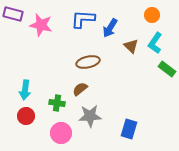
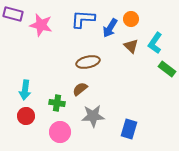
orange circle: moved 21 px left, 4 px down
gray star: moved 3 px right
pink circle: moved 1 px left, 1 px up
